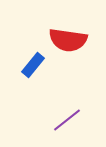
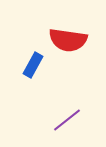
blue rectangle: rotated 10 degrees counterclockwise
